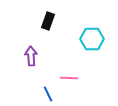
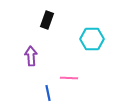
black rectangle: moved 1 px left, 1 px up
blue line: moved 1 px up; rotated 14 degrees clockwise
